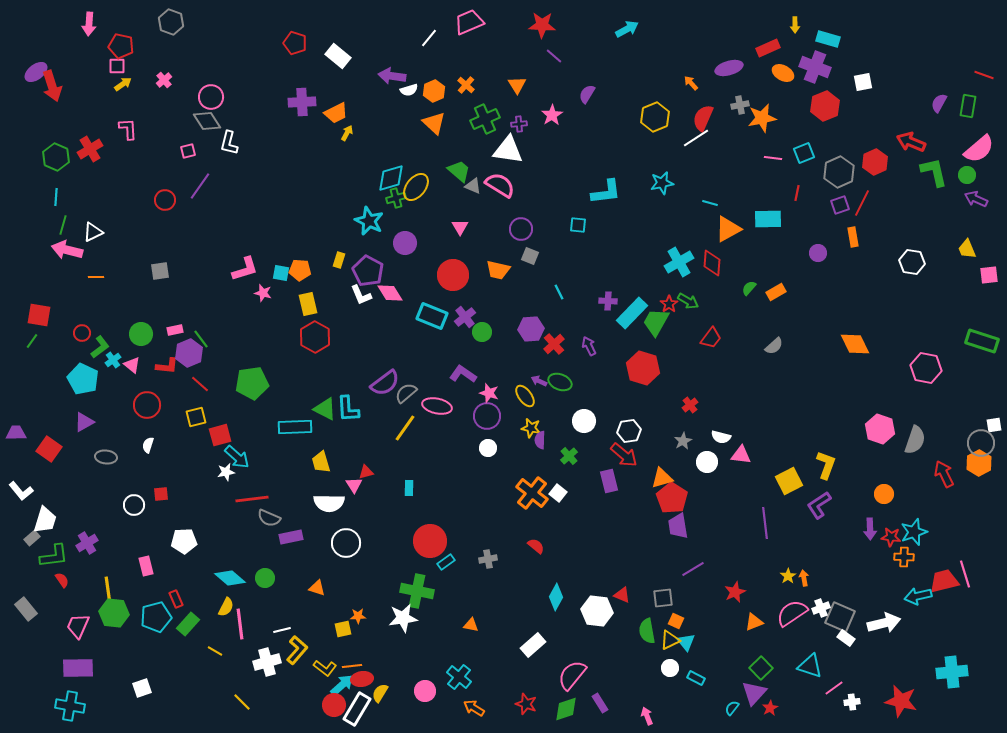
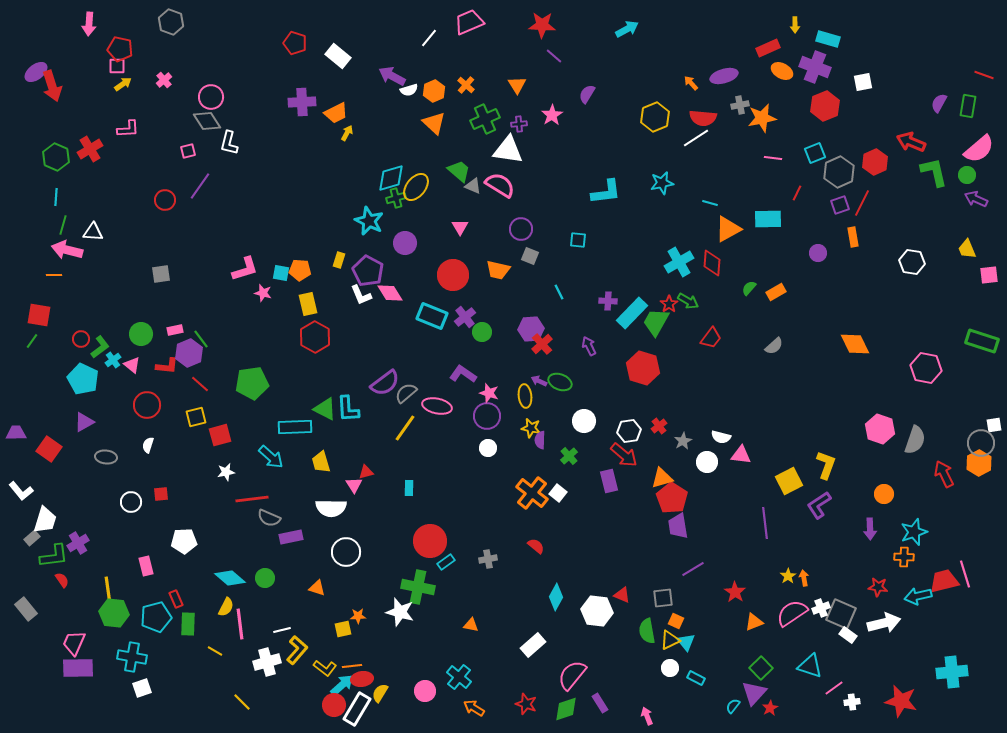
red pentagon at (121, 46): moved 1 px left, 3 px down
purple ellipse at (729, 68): moved 5 px left, 8 px down
orange ellipse at (783, 73): moved 1 px left, 2 px up
purple arrow at (392, 76): rotated 20 degrees clockwise
red semicircle at (703, 118): rotated 108 degrees counterclockwise
pink L-shape at (128, 129): rotated 90 degrees clockwise
cyan square at (804, 153): moved 11 px right
red line at (797, 193): rotated 14 degrees clockwise
cyan square at (578, 225): moved 15 px down
white triangle at (93, 232): rotated 30 degrees clockwise
gray square at (160, 271): moved 1 px right, 3 px down
orange line at (96, 277): moved 42 px left, 2 px up
red circle at (82, 333): moved 1 px left, 6 px down
red cross at (554, 344): moved 12 px left
yellow ellipse at (525, 396): rotated 30 degrees clockwise
red cross at (690, 405): moved 31 px left, 21 px down
cyan arrow at (237, 457): moved 34 px right
white semicircle at (329, 503): moved 2 px right, 5 px down
white circle at (134, 505): moved 3 px left, 3 px up
red star at (891, 537): moved 13 px left, 50 px down
purple cross at (87, 543): moved 9 px left
white circle at (346, 543): moved 9 px down
green cross at (417, 591): moved 1 px right, 4 px up
red star at (735, 592): rotated 15 degrees counterclockwise
gray square at (840, 617): moved 1 px right, 3 px up
white star at (403, 618): moved 3 px left, 6 px up; rotated 24 degrees clockwise
green rectangle at (188, 624): rotated 40 degrees counterclockwise
pink trapezoid at (78, 626): moved 4 px left, 17 px down
white rectangle at (846, 638): moved 2 px right, 3 px up
cyan cross at (70, 706): moved 62 px right, 49 px up
cyan semicircle at (732, 708): moved 1 px right, 2 px up
